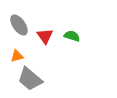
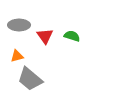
gray ellipse: rotated 55 degrees counterclockwise
